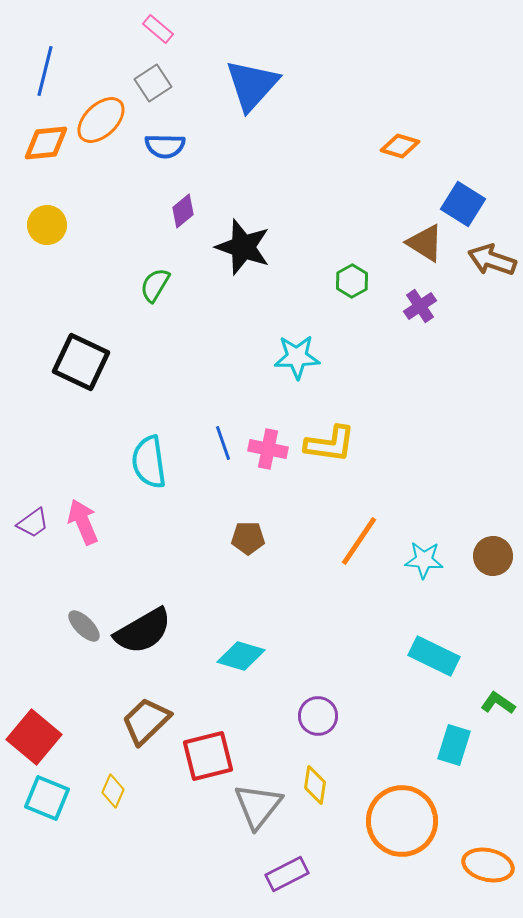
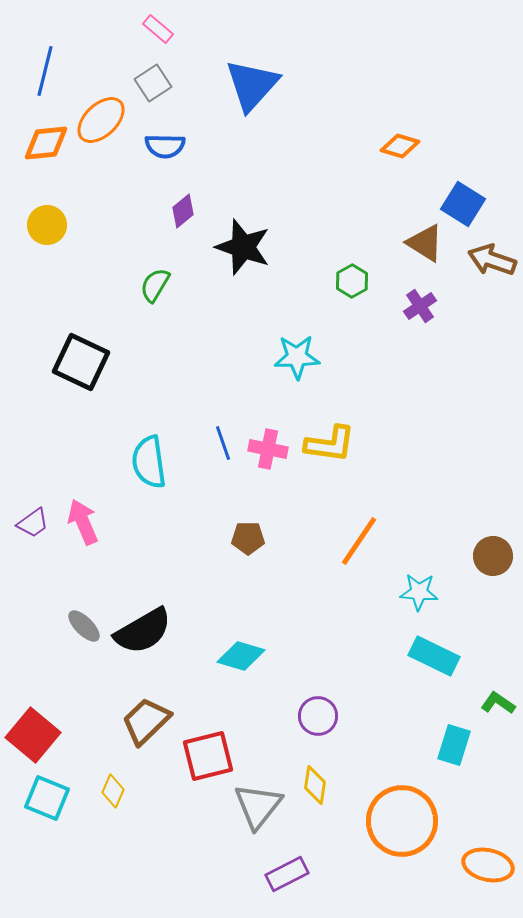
cyan star at (424, 560): moved 5 px left, 32 px down
red square at (34, 737): moved 1 px left, 2 px up
